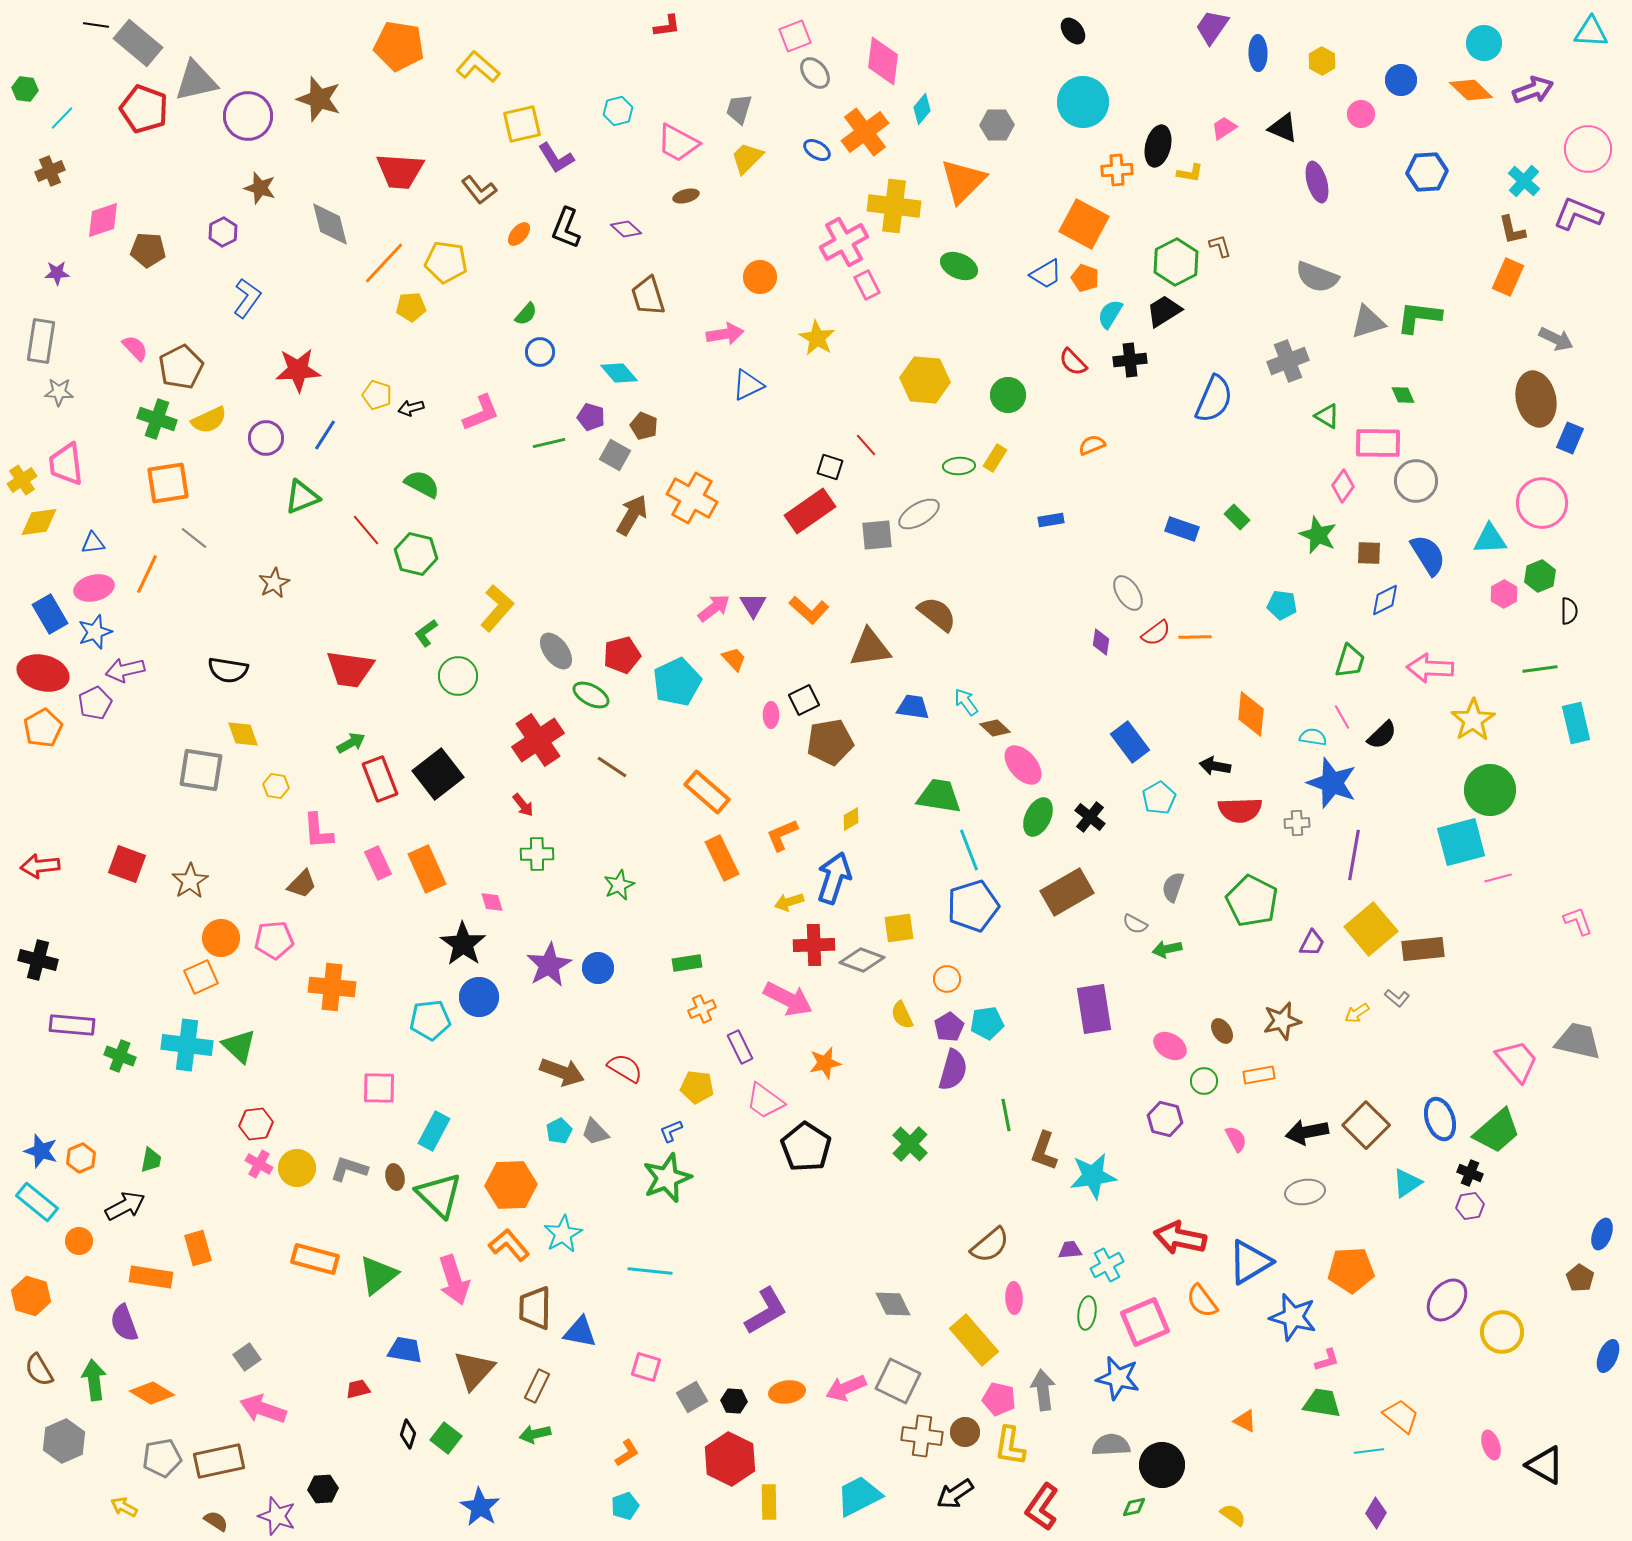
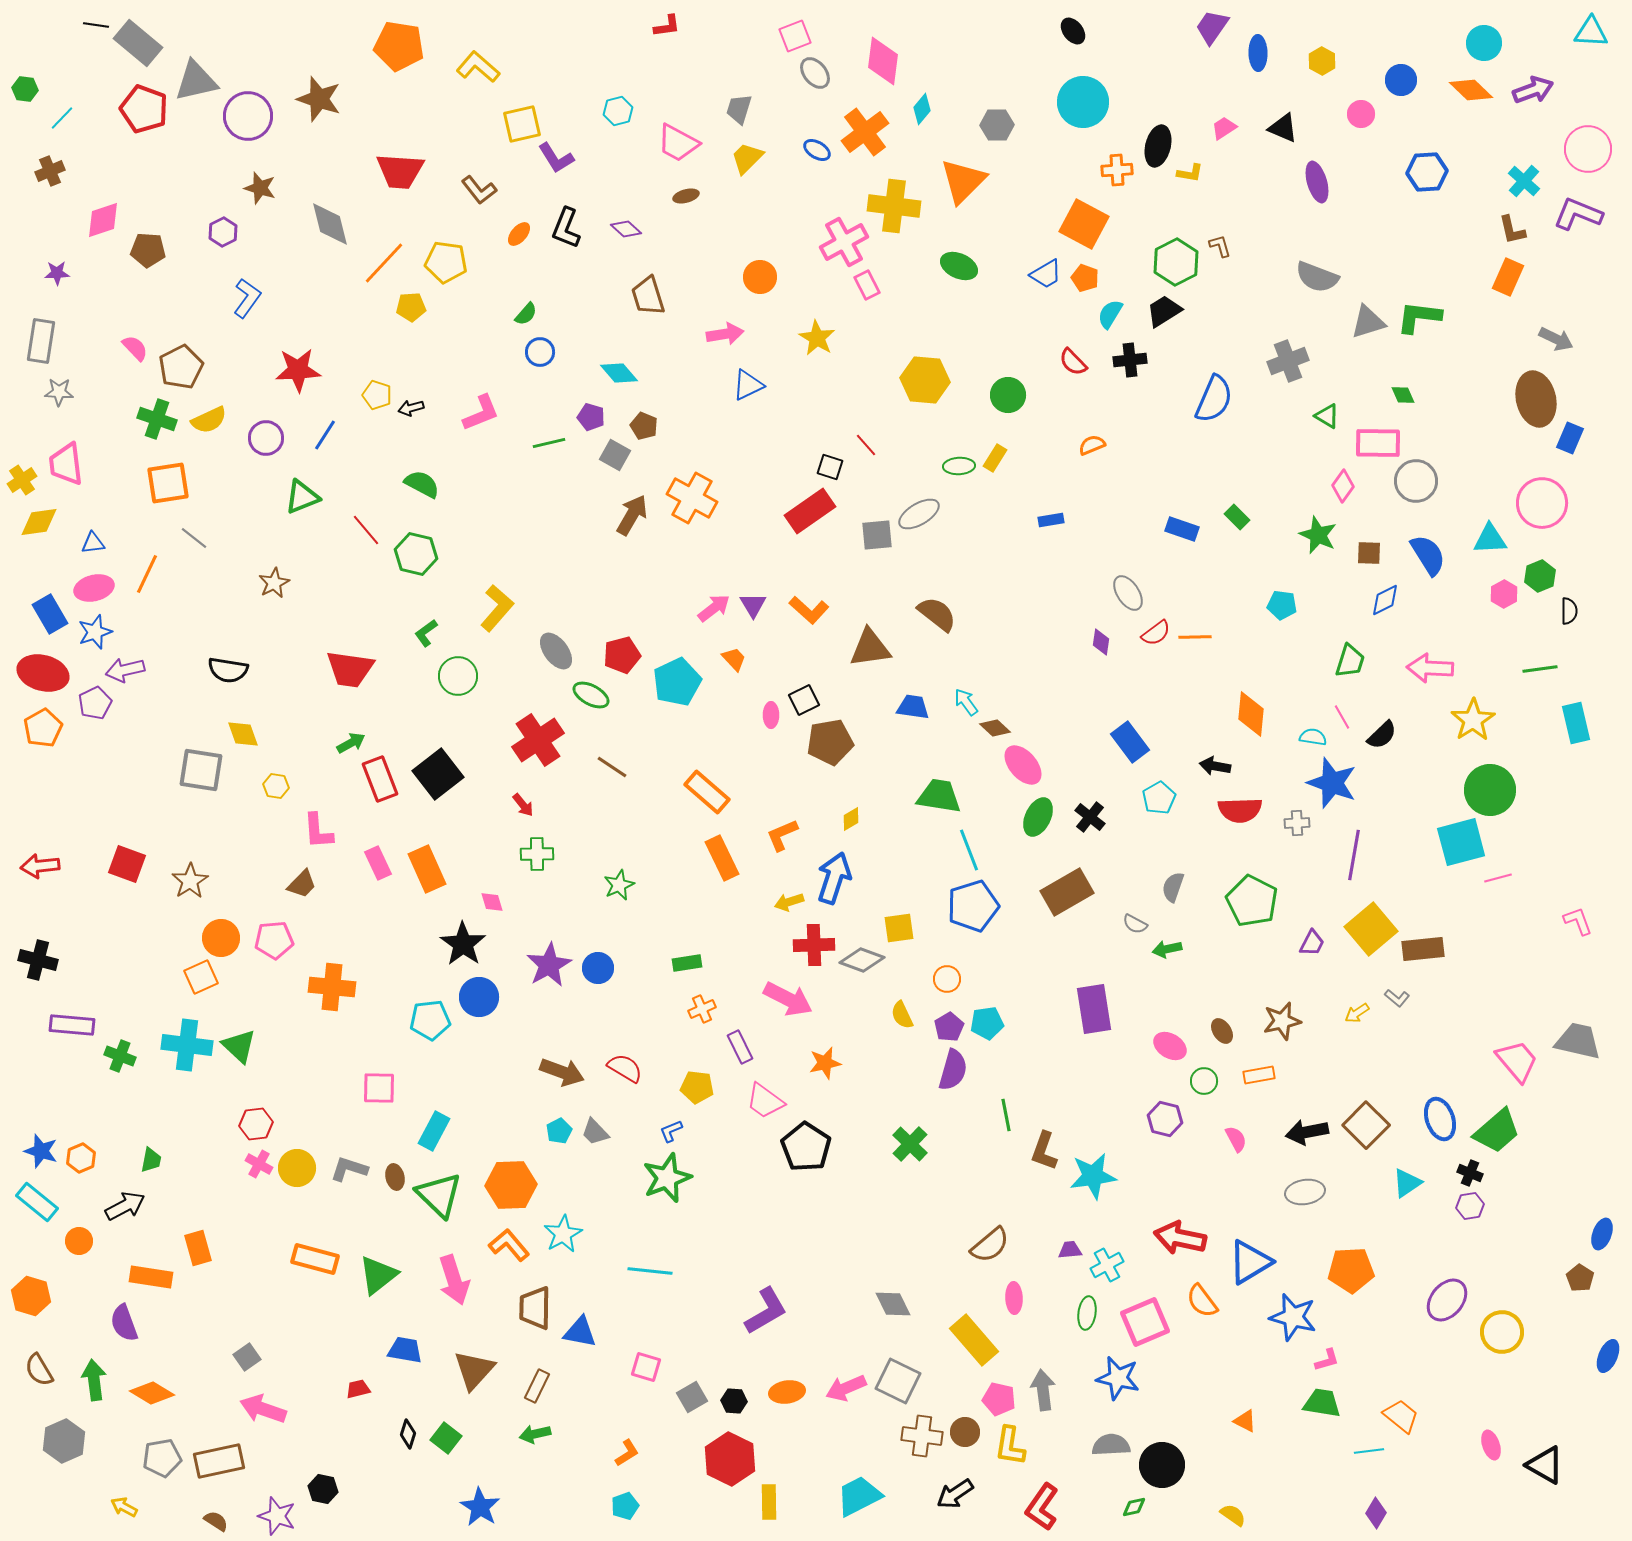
black hexagon at (323, 1489): rotated 16 degrees clockwise
